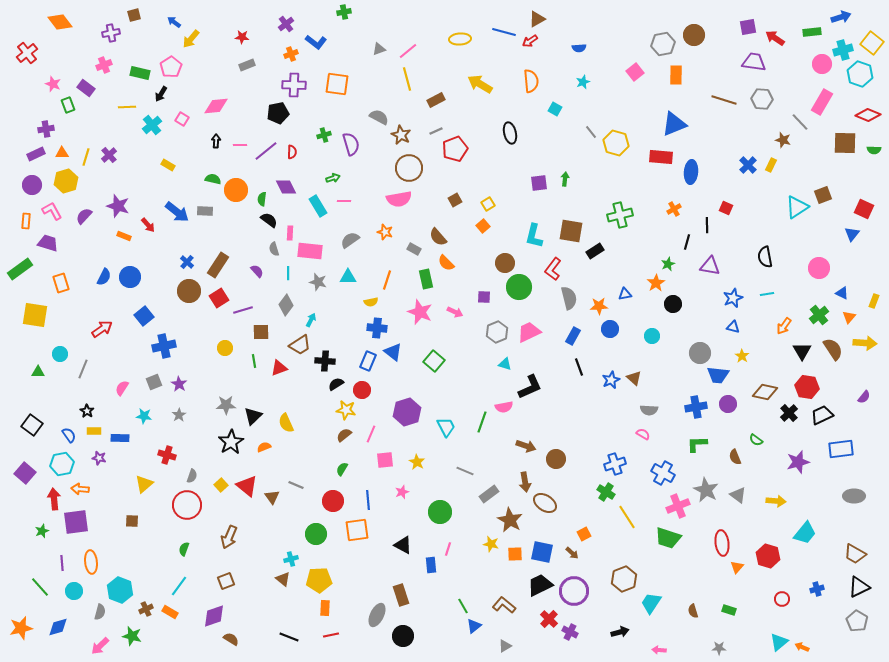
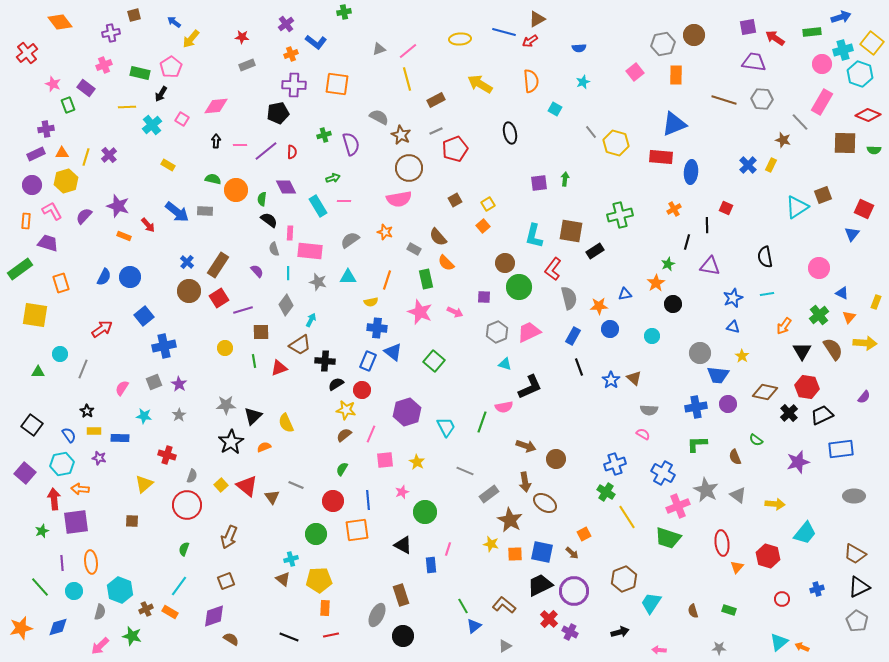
yellow rectangle at (874, 301): moved 2 px right, 1 px down
blue star at (611, 380): rotated 12 degrees counterclockwise
yellow arrow at (776, 501): moved 1 px left, 3 px down
green circle at (440, 512): moved 15 px left
